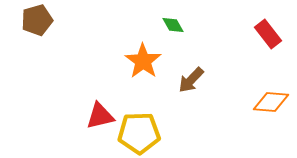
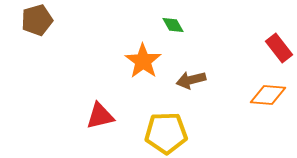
red rectangle: moved 11 px right, 14 px down
brown arrow: rotated 32 degrees clockwise
orange diamond: moved 3 px left, 7 px up
yellow pentagon: moved 27 px right
